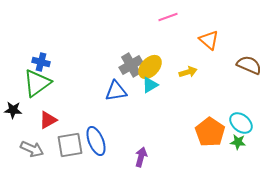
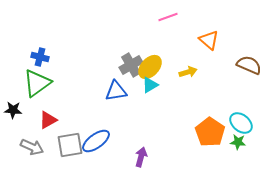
blue cross: moved 1 px left, 5 px up
blue ellipse: rotated 76 degrees clockwise
gray arrow: moved 2 px up
